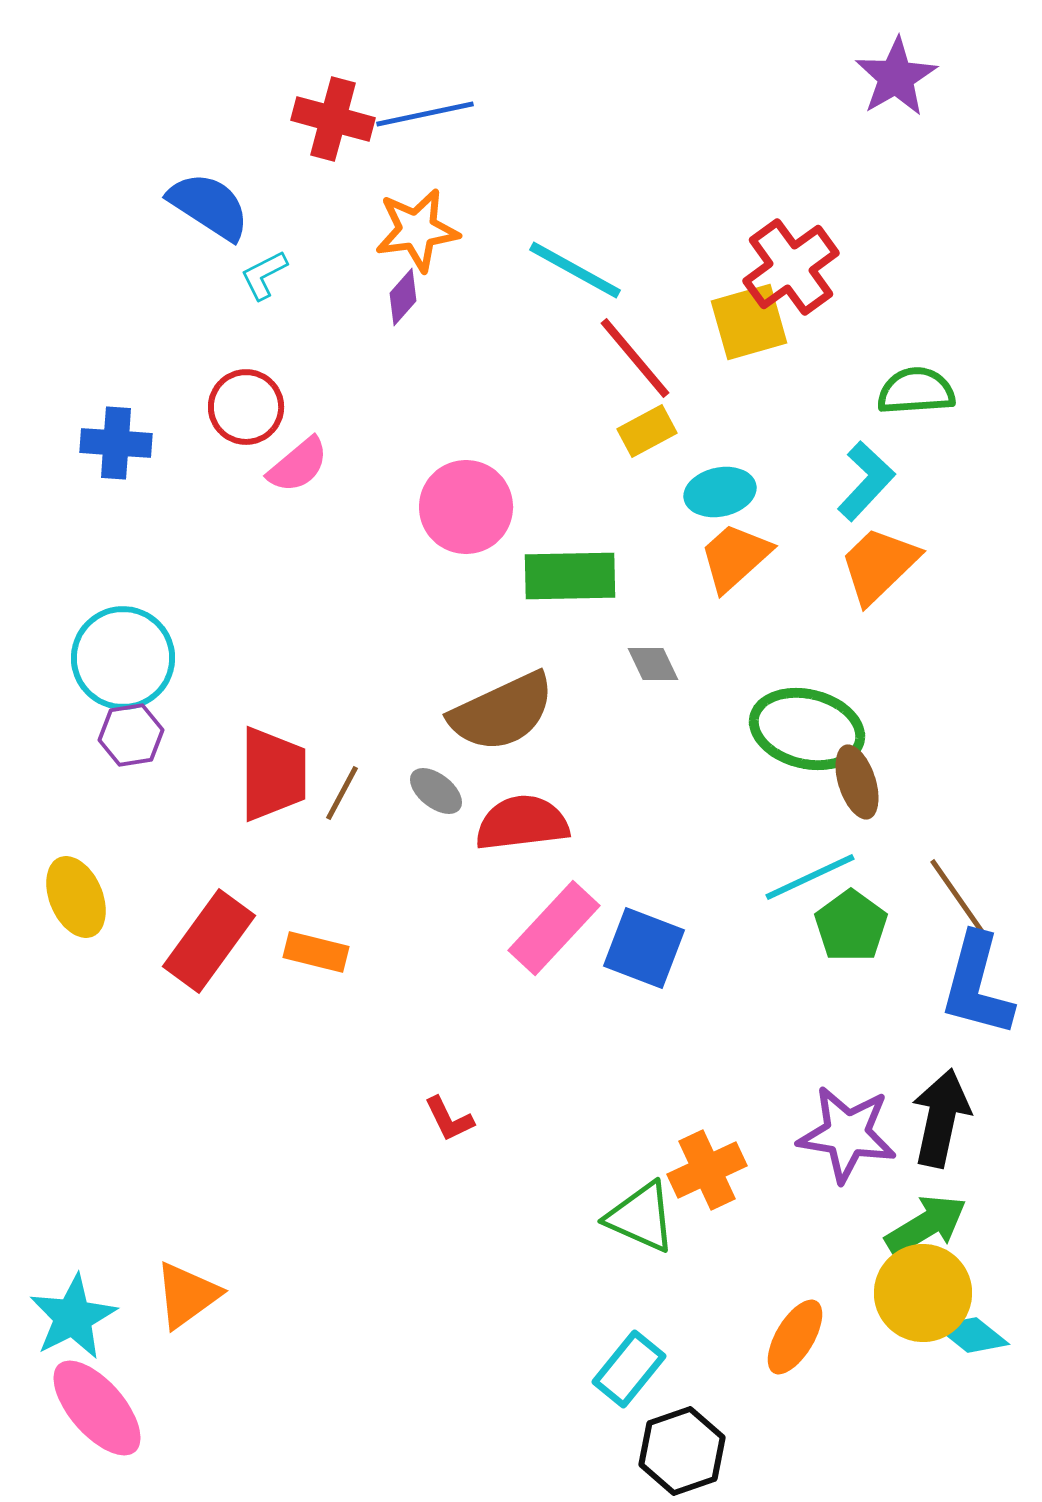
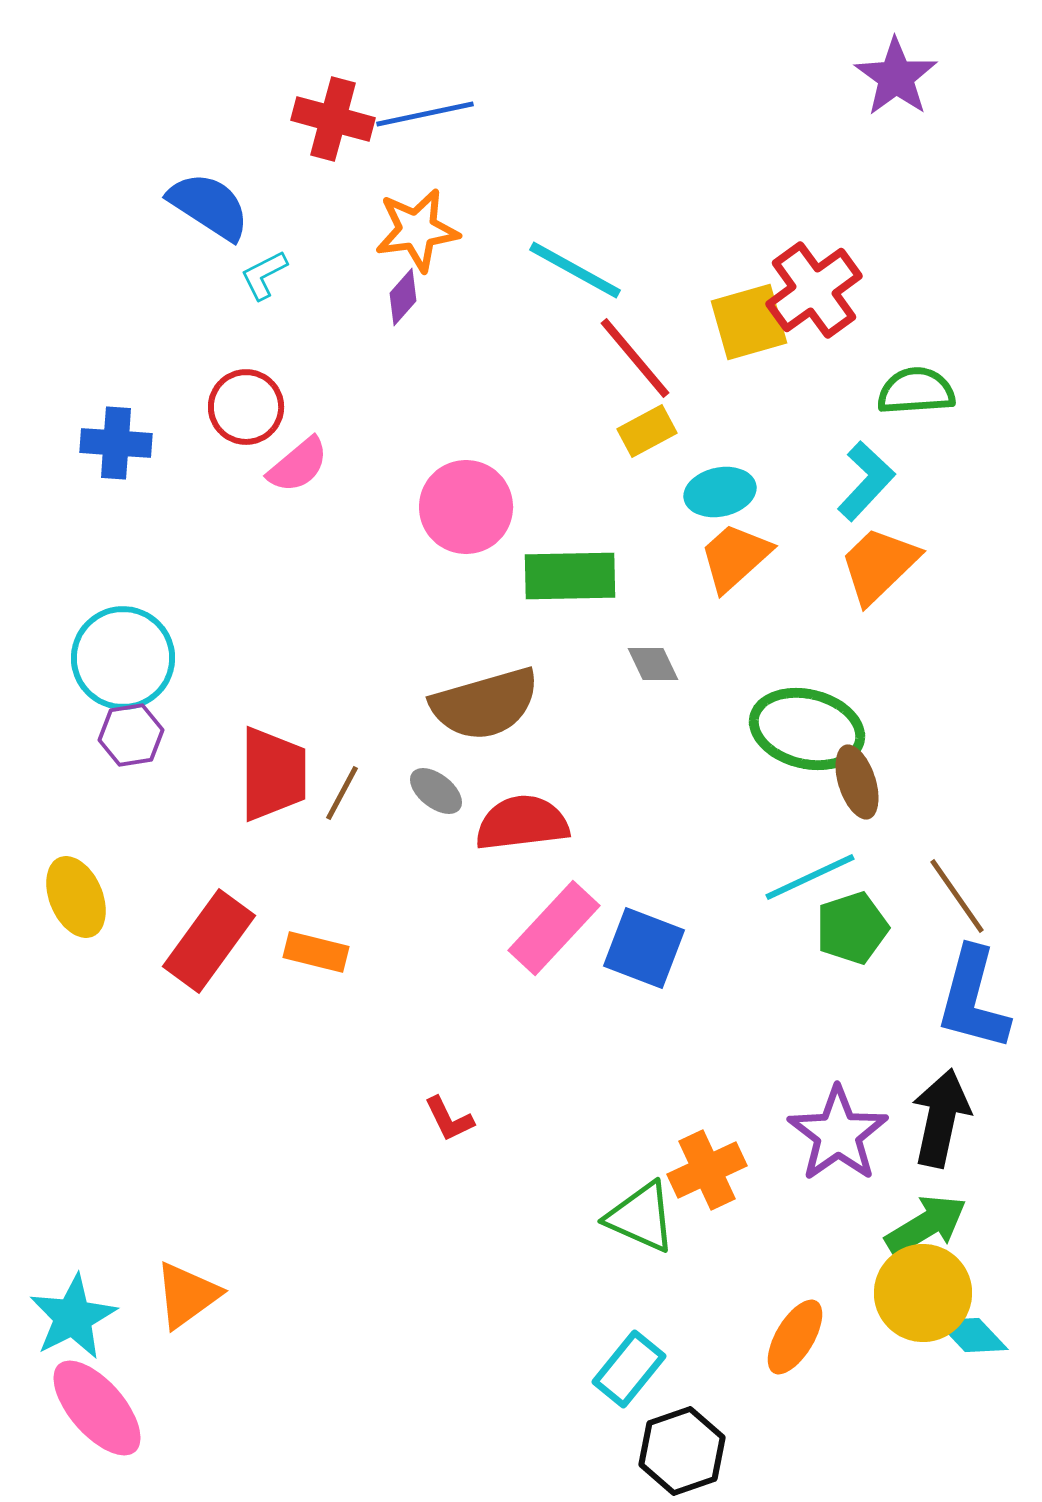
purple star at (896, 77): rotated 6 degrees counterclockwise
red cross at (791, 267): moved 23 px right, 23 px down
brown semicircle at (502, 712): moved 17 px left, 8 px up; rotated 9 degrees clockwise
green pentagon at (851, 926): moved 1 px right, 2 px down; rotated 18 degrees clockwise
blue L-shape at (977, 985): moved 4 px left, 14 px down
purple star at (847, 1134): moved 9 px left; rotated 28 degrees clockwise
cyan diamond at (972, 1335): rotated 8 degrees clockwise
